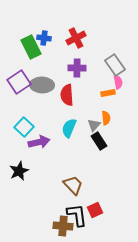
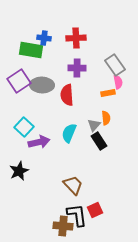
red cross: rotated 24 degrees clockwise
green rectangle: moved 3 px down; rotated 55 degrees counterclockwise
purple square: moved 1 px up
cyan semicircle: moved 5 px down
